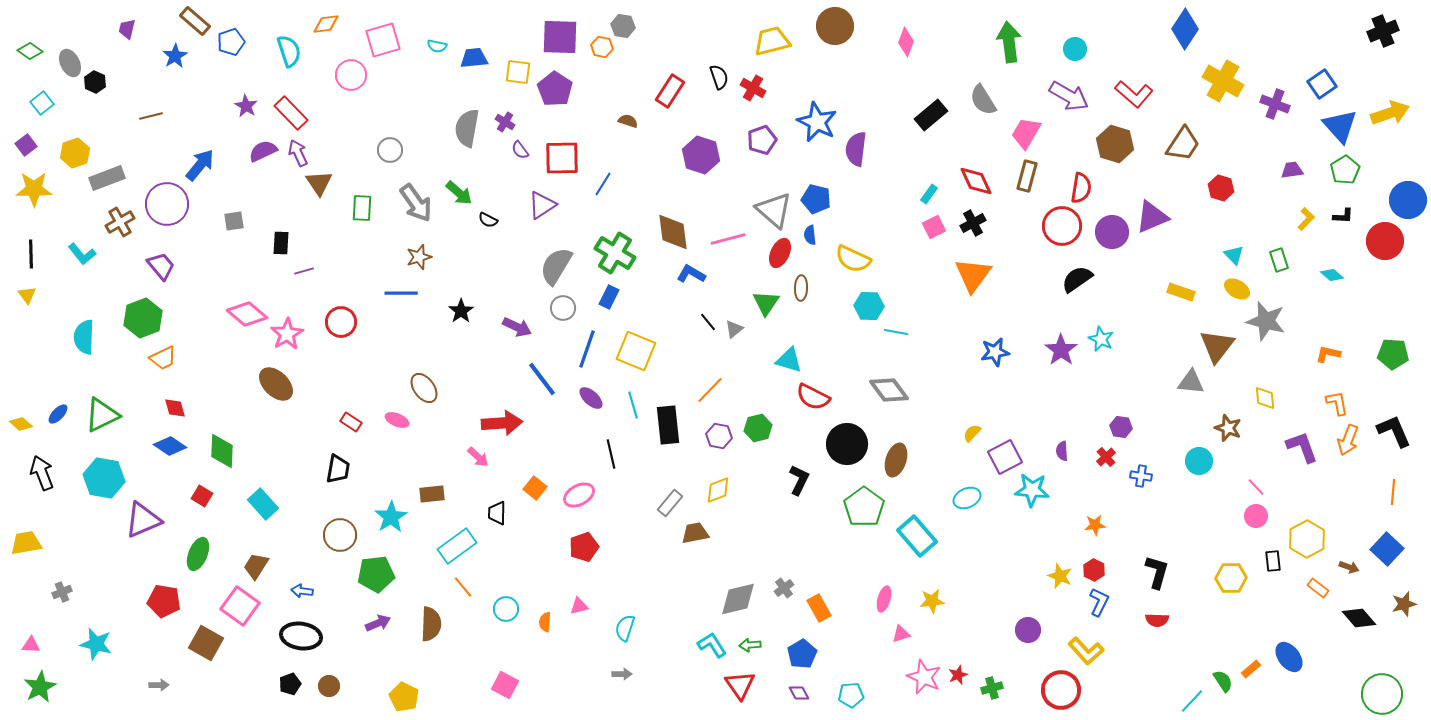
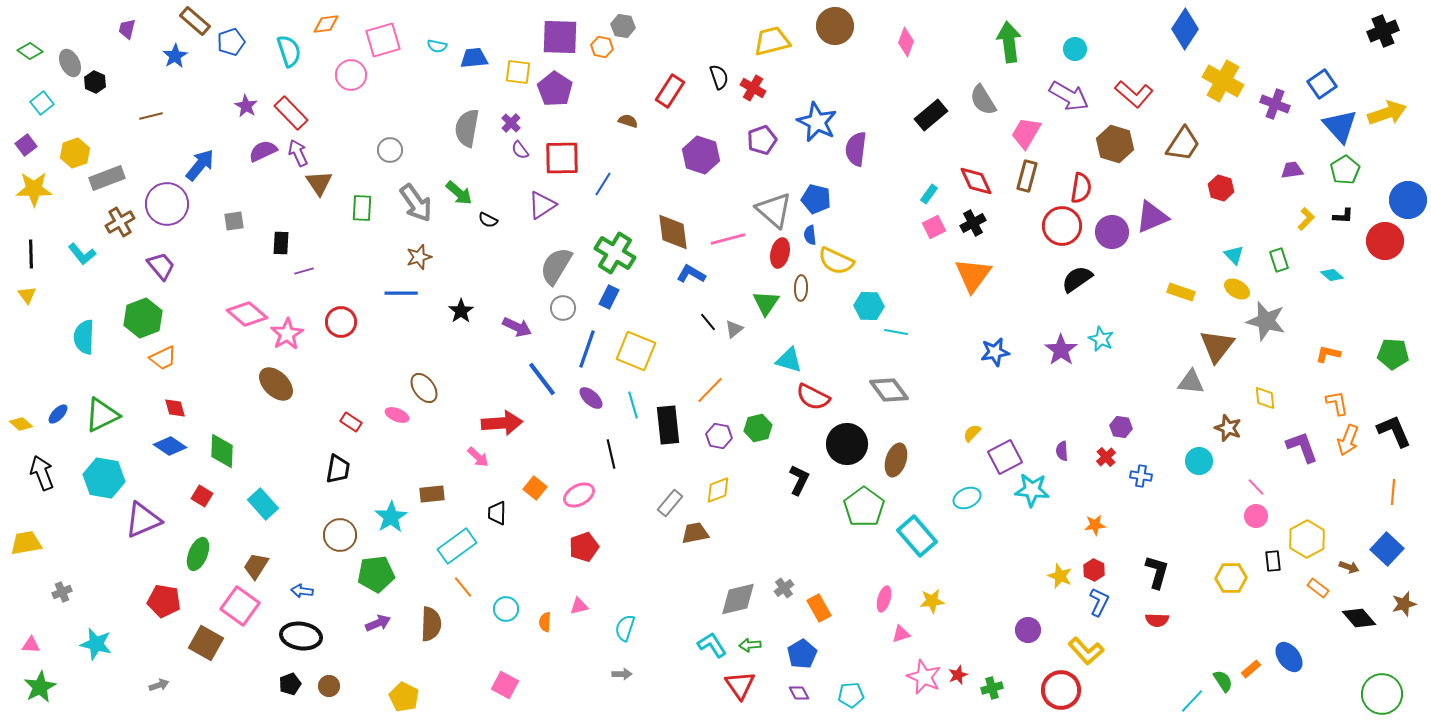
yellow arrow at (1390, 113): moved 3 px left
purple cross at (505, 122): moved 6 px right, 1 px down; rotated 12 degrees clockwise
red ellipse at (780, 253): rotated 12 degrees counterclockwise
yellow semicircle at (853, 259): moved 17 px left, 2 px down
pink ellipse at (397, 420): moved 5 px up
gray arrow at (159, 685): rotated 18 degrees counterclockwise
